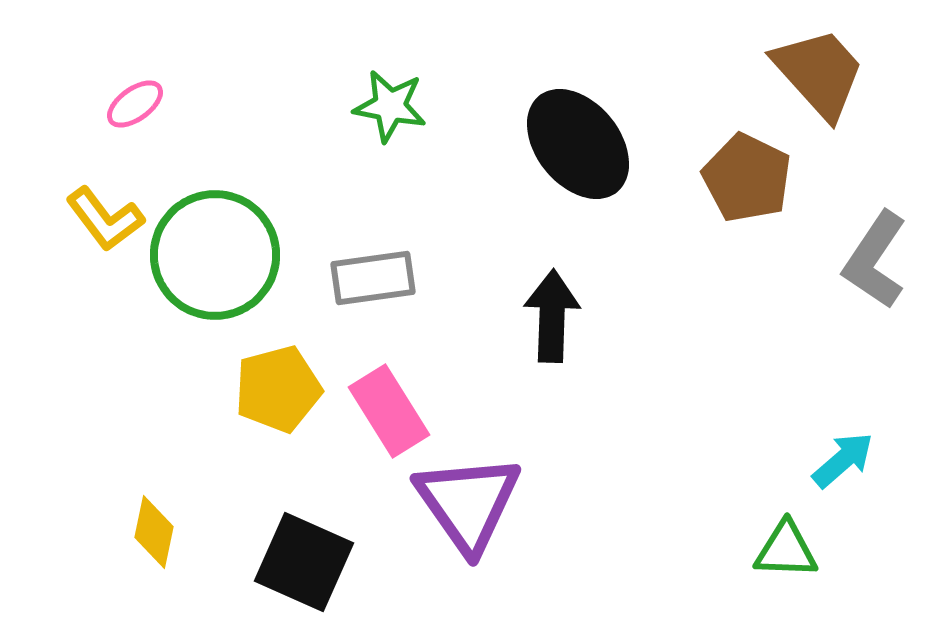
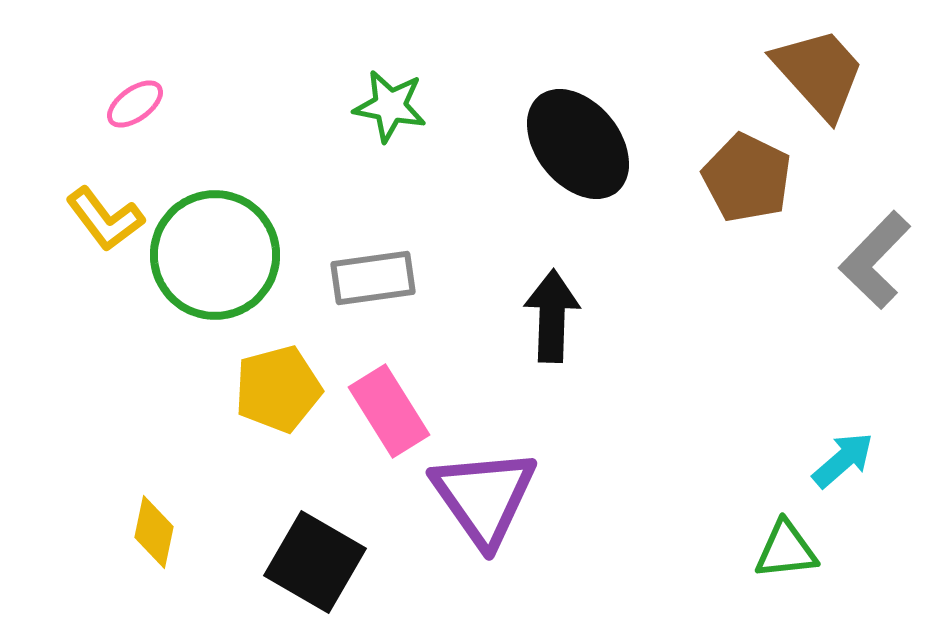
gray L-shape: rotated 10 degrees clockwise
purple triangle: moved 16 px right, 6 px up
green triangle: rotated 8 degrees counterclockwise
black square: moved 11 px right; rotated 6 degrees clockwise
